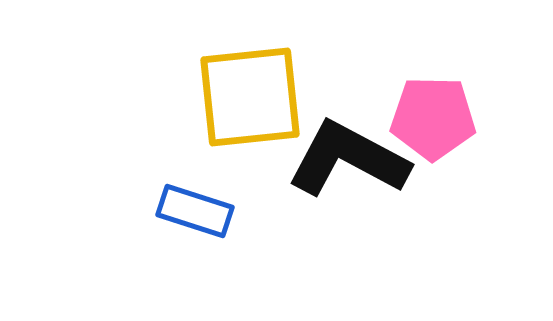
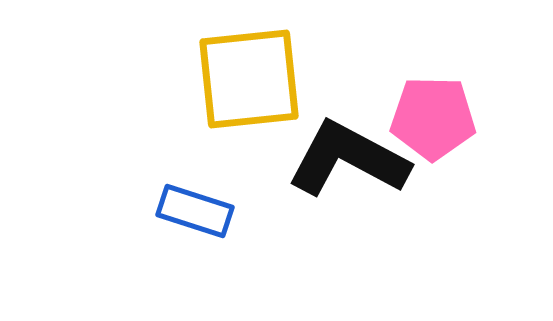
yellow square: moved 1 px left, 18 px up
